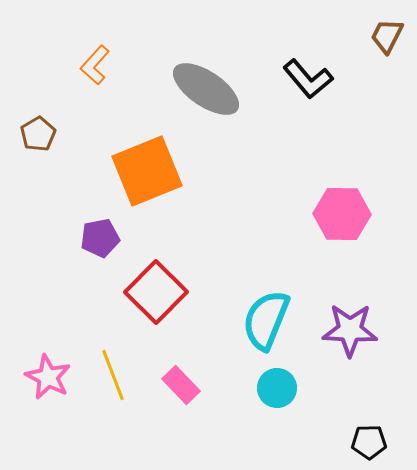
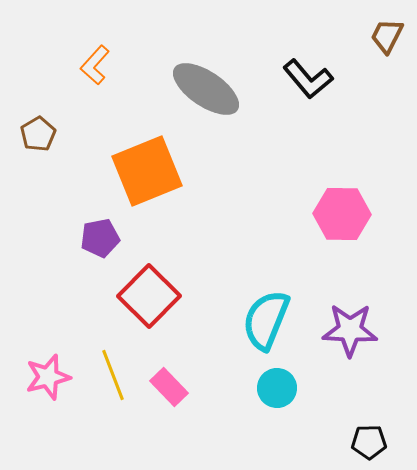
red square: moved 7 px left, 4 px down
pink star: rotated 30 degrees clockwise
pink rectangle: moved 12 px left, 2 px down
